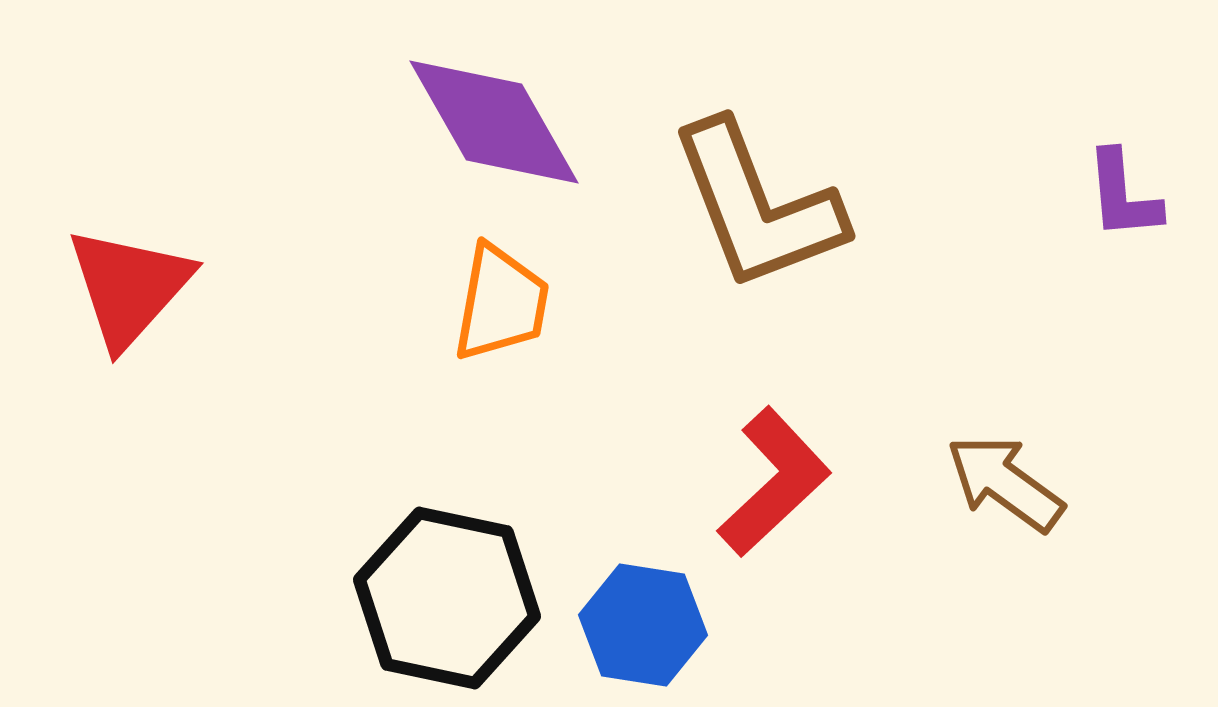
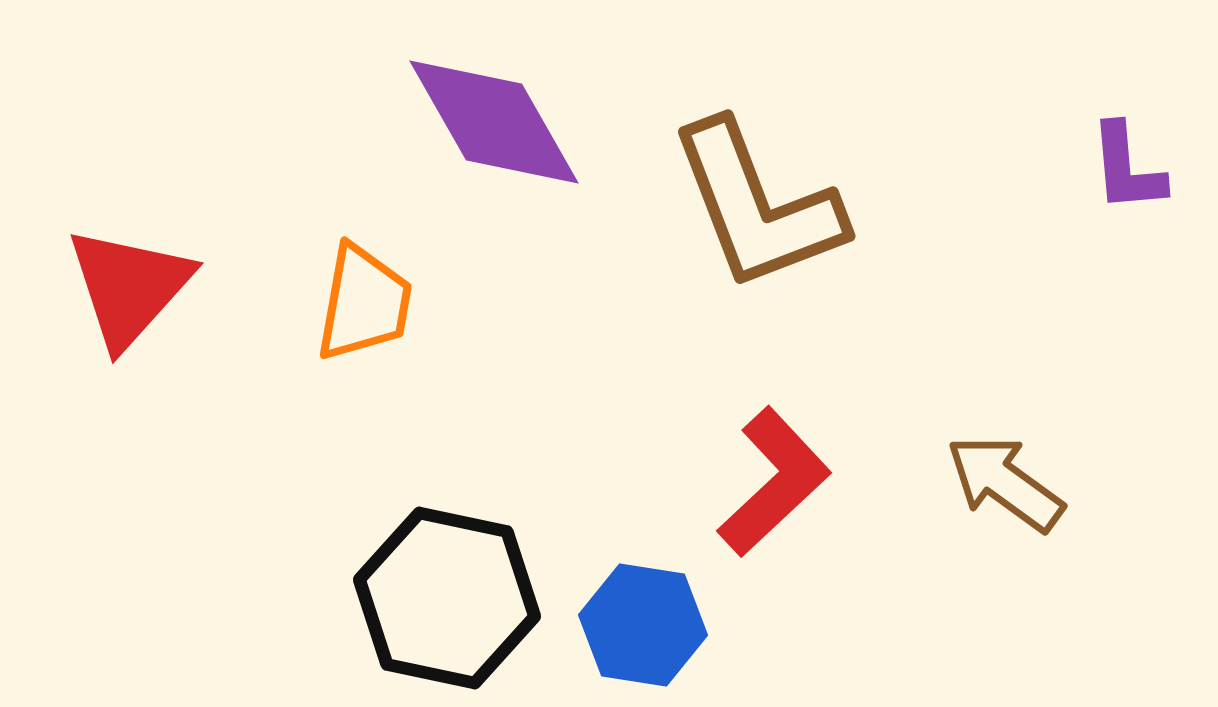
purple L-shape: moved 4 px right, 27 px up
orange trapezoid: moved 137 px left
